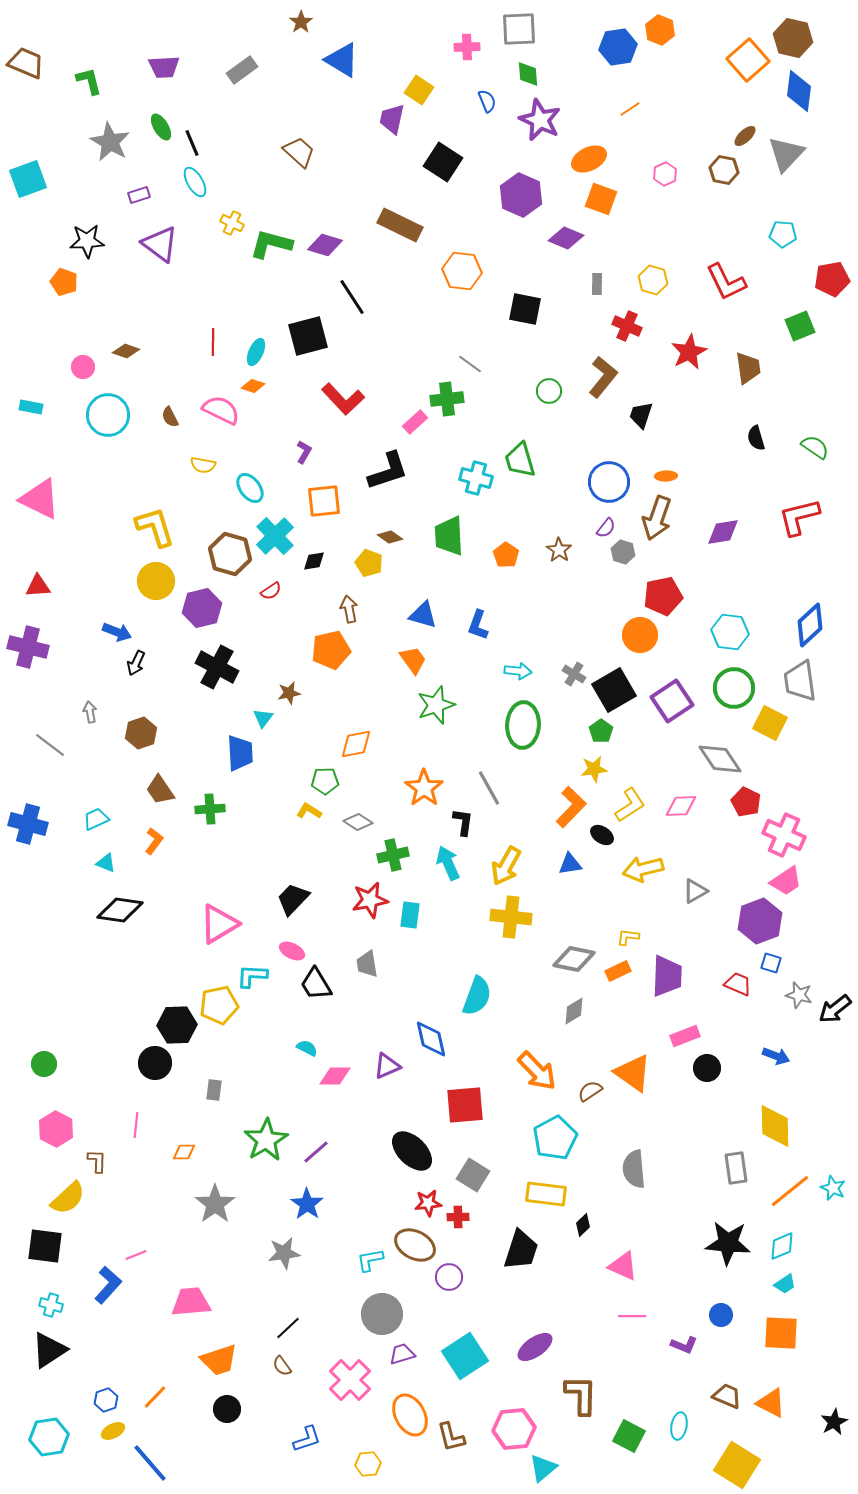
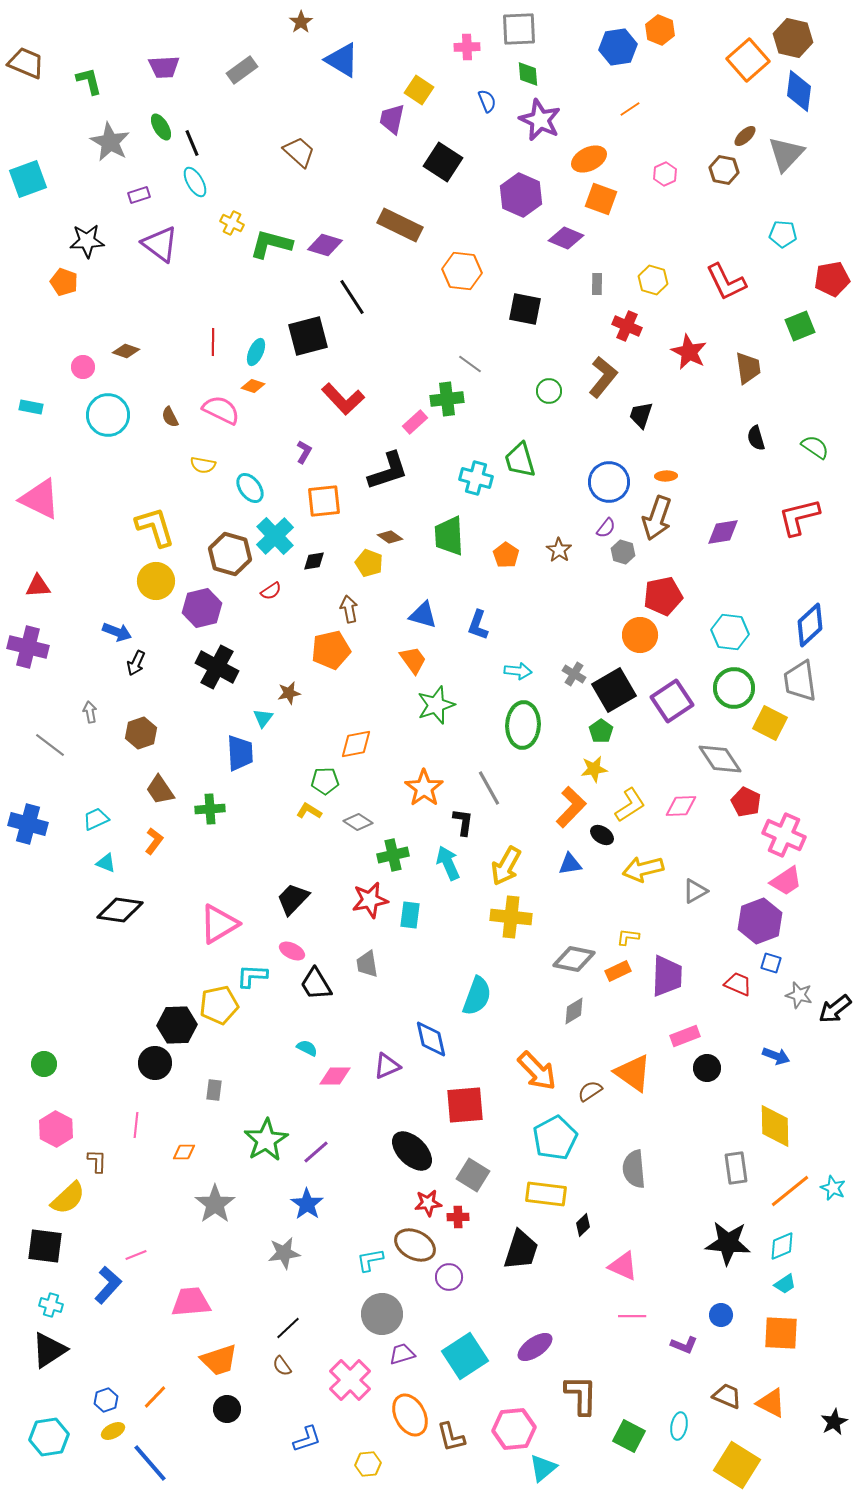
red star at (689, 352): rotated 18 degrees counterclockwise
